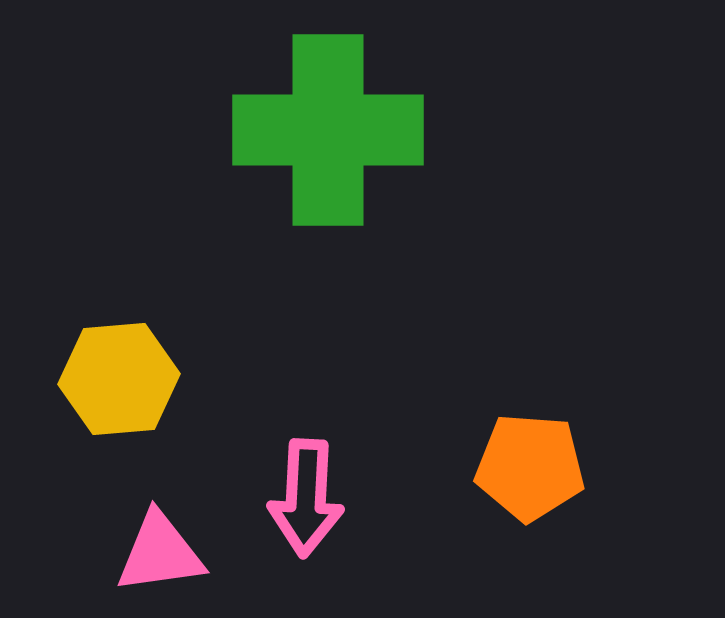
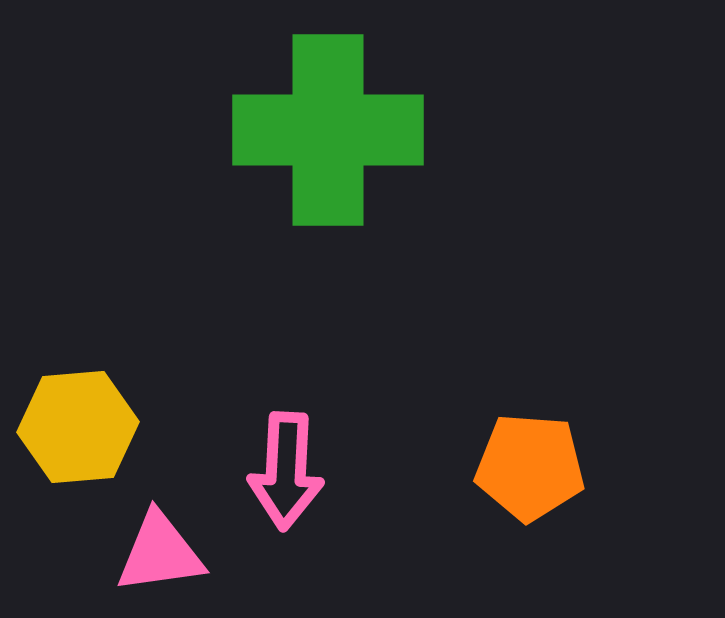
yellow hexagon: moved 41 px left, 48 px down
pink arrow: moved 20 px left, 27 px up
